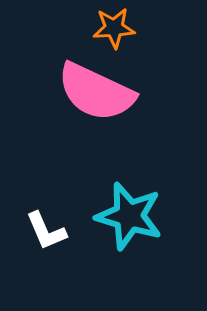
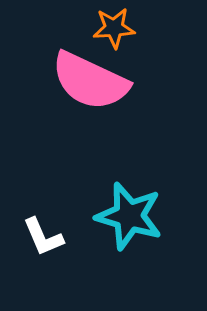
pink semicircle: moved 6 px left, 11 px up
white L-shape: moved 3 px left, 6 px down
